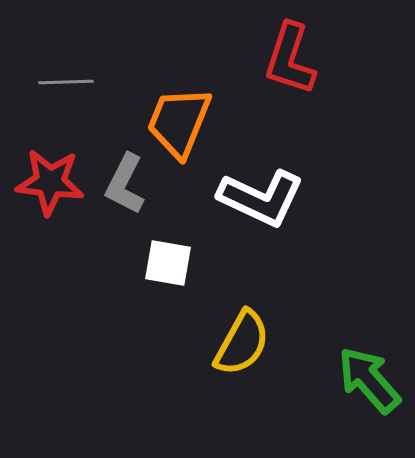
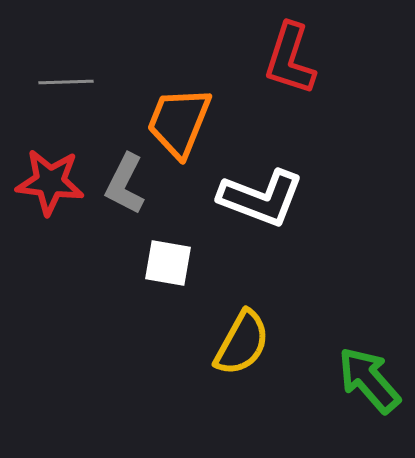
white L-shape: rotated 4 degrees counterclockwise
